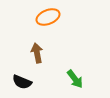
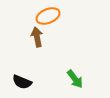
orange ellipse: moved 1 px up
brown arrow: moved 16 px up
